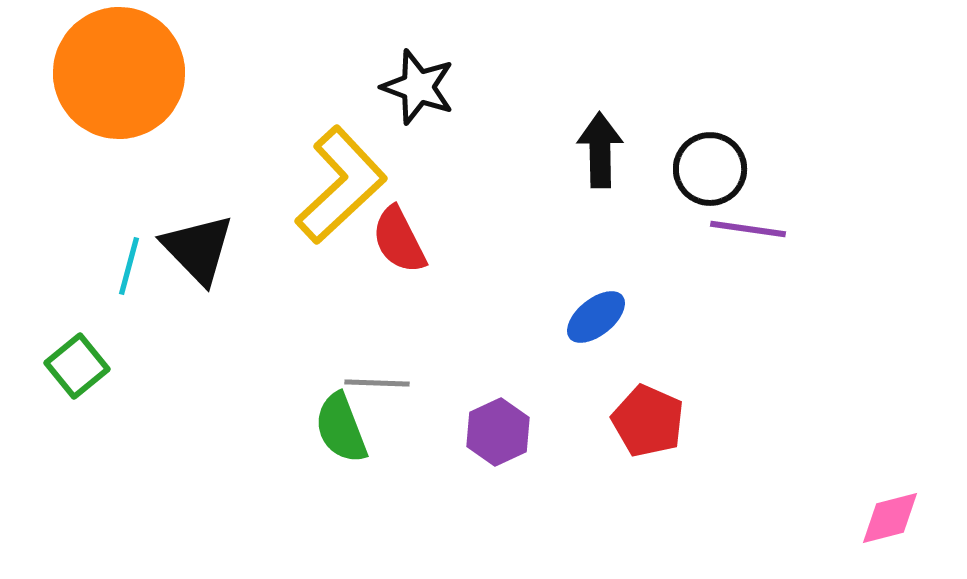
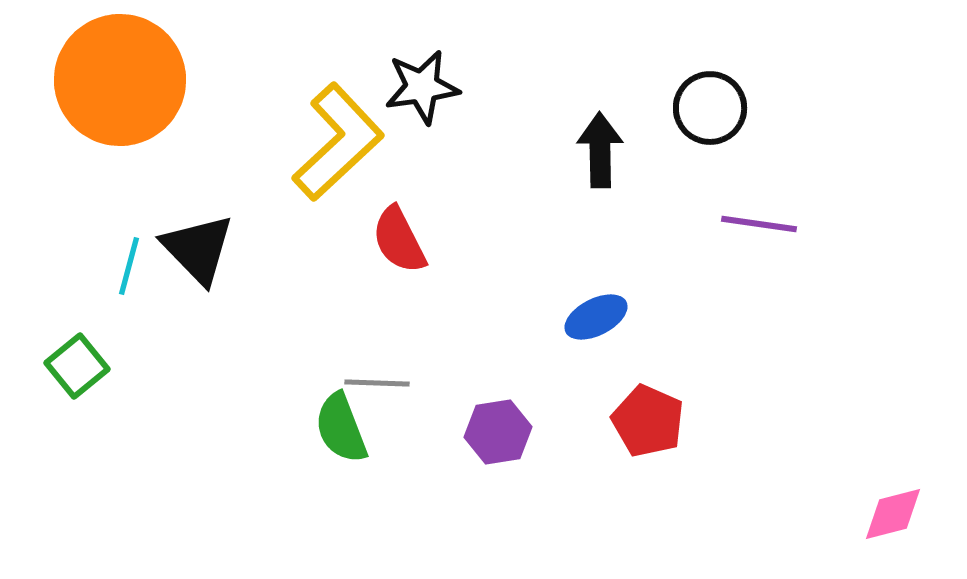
orange circle: moved 1 px right, 7 px down
black star: moved 4 px right; rotated 28 degrees counterclockwise
black circle: moved 61 px up
yellow L-shape: moved 3 px left, 43 px up
purple line: moved 11 px right, 5 px up
blue ellipse: rotated 12 degrees clockwise
purple hexagon: rotated 16 degrees clockwise
pink diamond: moved 3 px right, 4 px up
